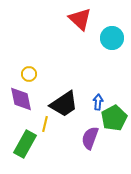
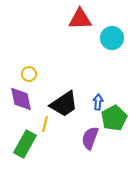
red triangle: rotated 45 degrees counterclockwise
